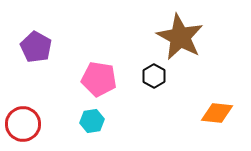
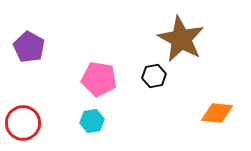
brown star: moved 1 px right, 2 px down
purple pentagon: moved 7 px left
black hexagon: rotated 20 degrees clockwise
red circle: moved 1 px up
